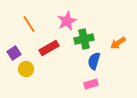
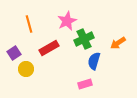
orange line: rotated 18 degrees clockwise
green cross: rotated 12 degrees counterclockwise
pink rectangle: moved 6 px left
